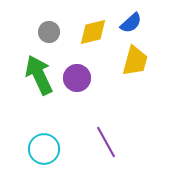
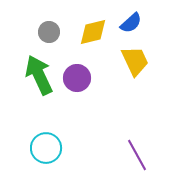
yellow trapezoid: rotated 40 degrees counterclockwise
purple line: moved 31 px right, 13 px down
cyan circle: moved 2 px right, 1 px up
